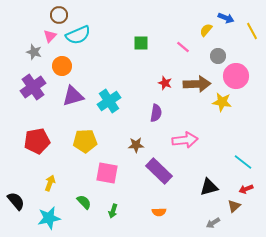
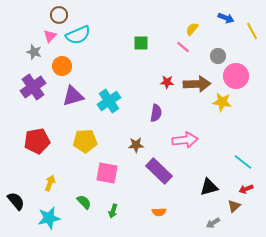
yellow semicircle: moved 14 px left, 1 px up
red star: moved 2 px right, 1 px up; rotated 16 degrees counterclockwise
